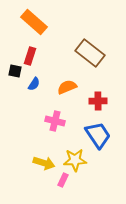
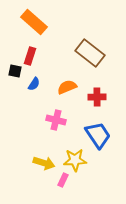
red cross: moved 1 px left, 4 px up
pink cross: moved 1 px right, 1 px up
